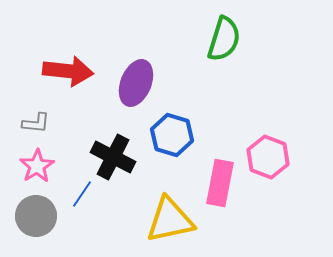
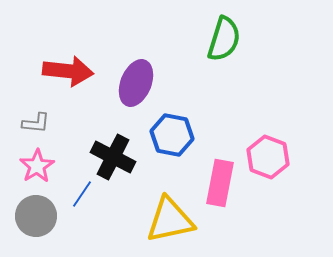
blue hexagon: rotated 6 degrees counterclockwise
